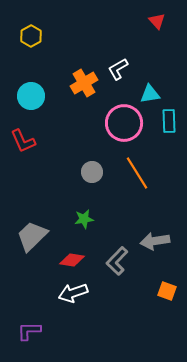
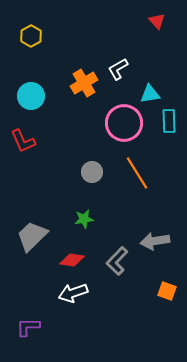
purple L-shape: moved 1 px left, 4 px up
